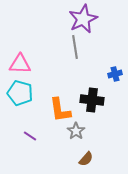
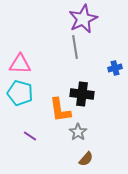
blue cross: moved 6 px up
black cross: moved 10 px left, 6 px up
gray star: moved 2 px right, 1 px down
